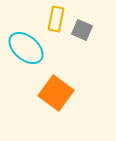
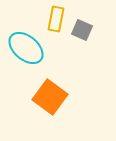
orange square: moved 6 px left, 4 px down
